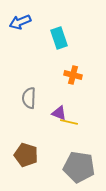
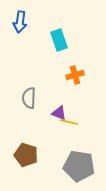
blue arrow: rotated 60 degrees counterclockwise
cyan rectangle: moved 2 px down
orange cross: moved 2 px right; rotated 30 degrees counterclockwise
gray pentagon: moved 1 px up
